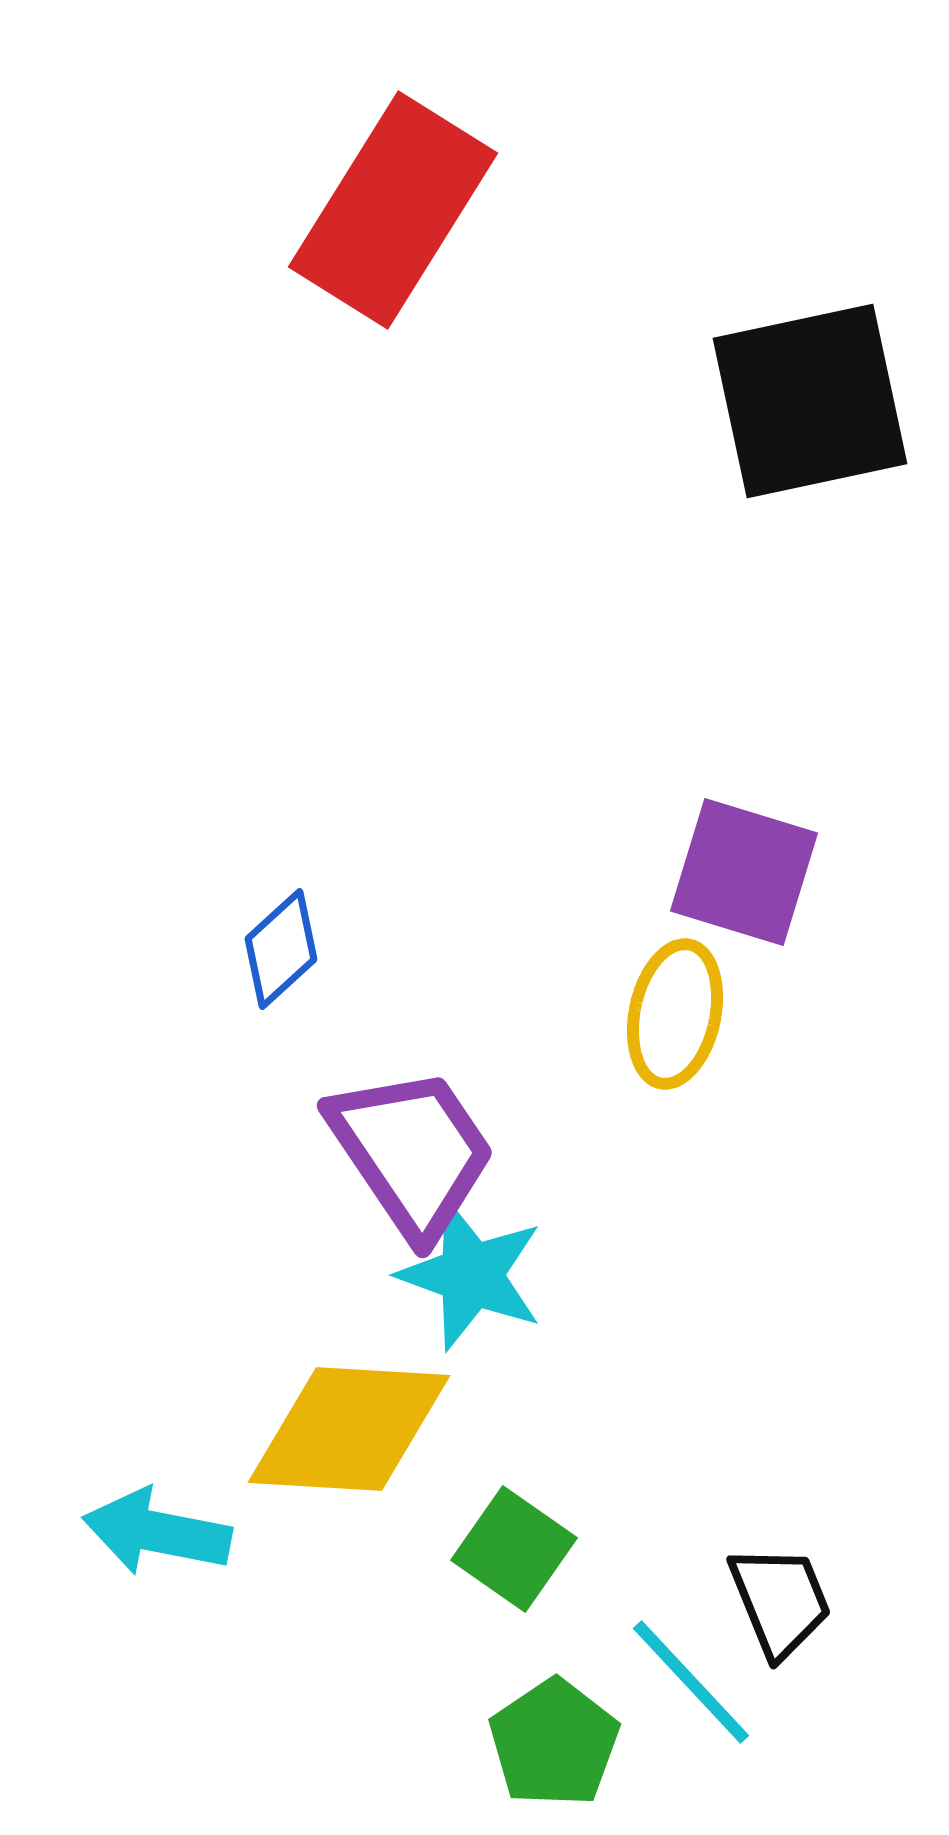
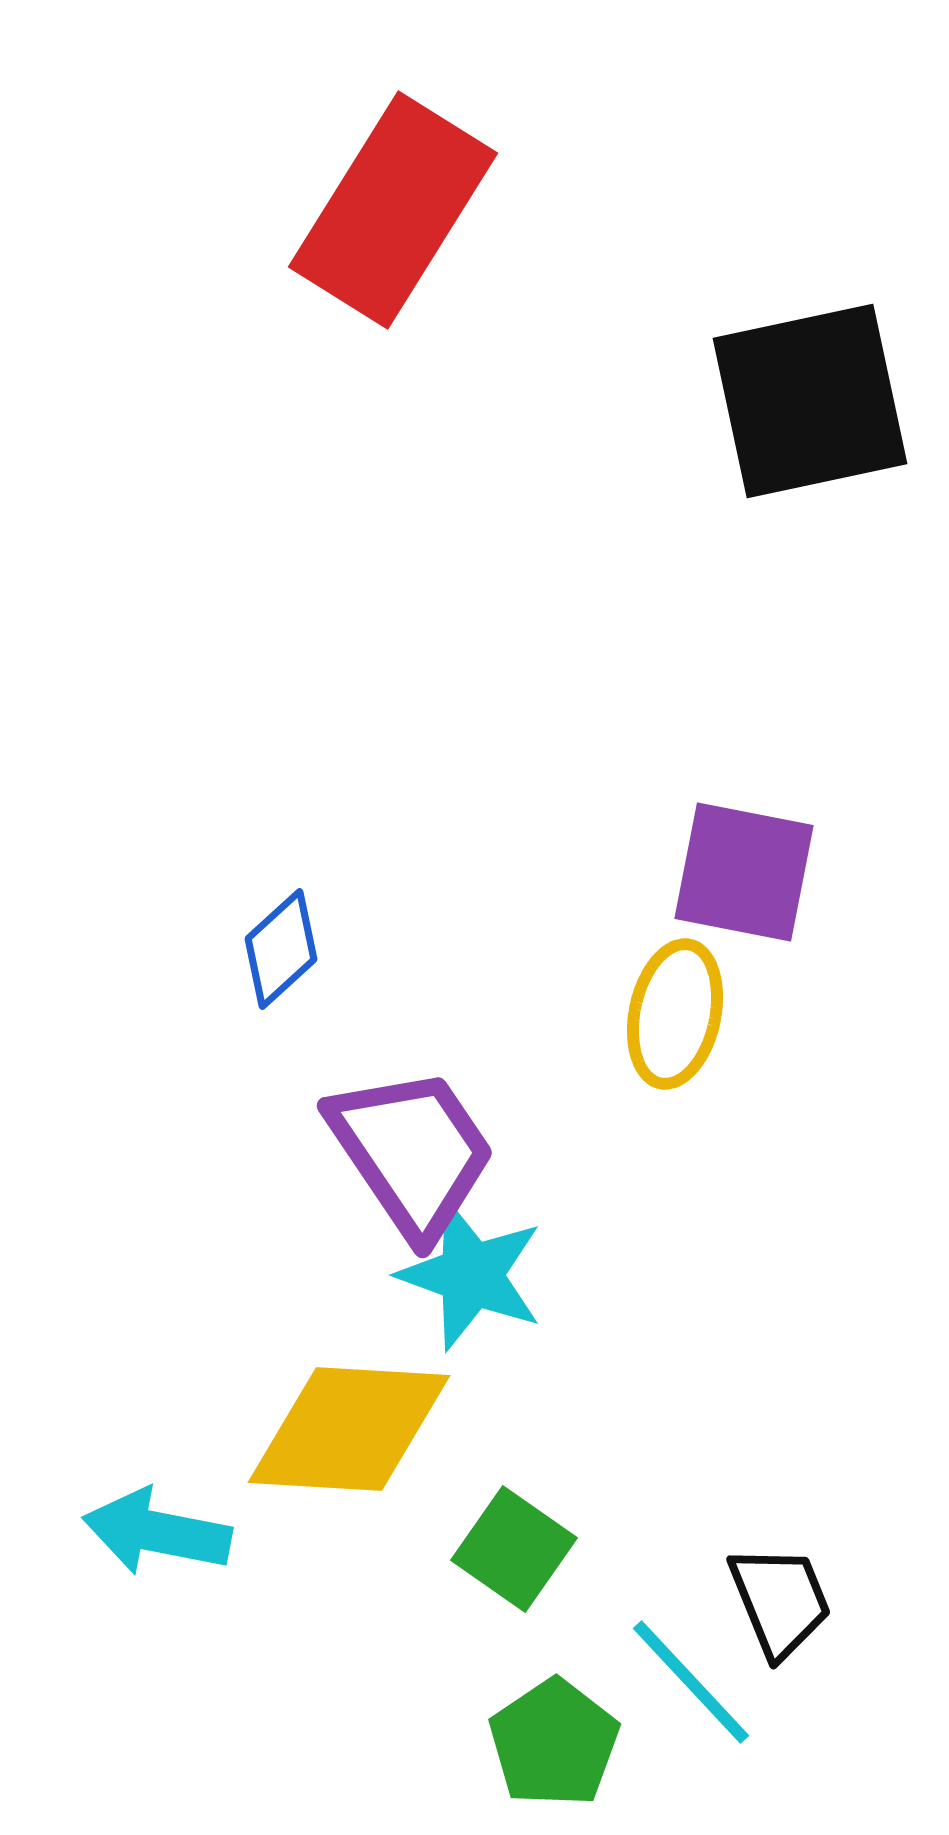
purple square: rotated 6 degrees counterclockwise
